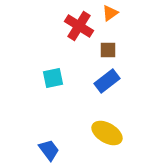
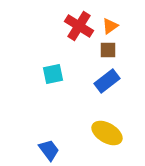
orange triangle: moved 13 px down
cyan square: moved 4 px up
